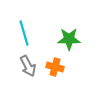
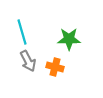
cyan line: moved 2 px left, 1 px up
gray arrow: moved 5 px up
